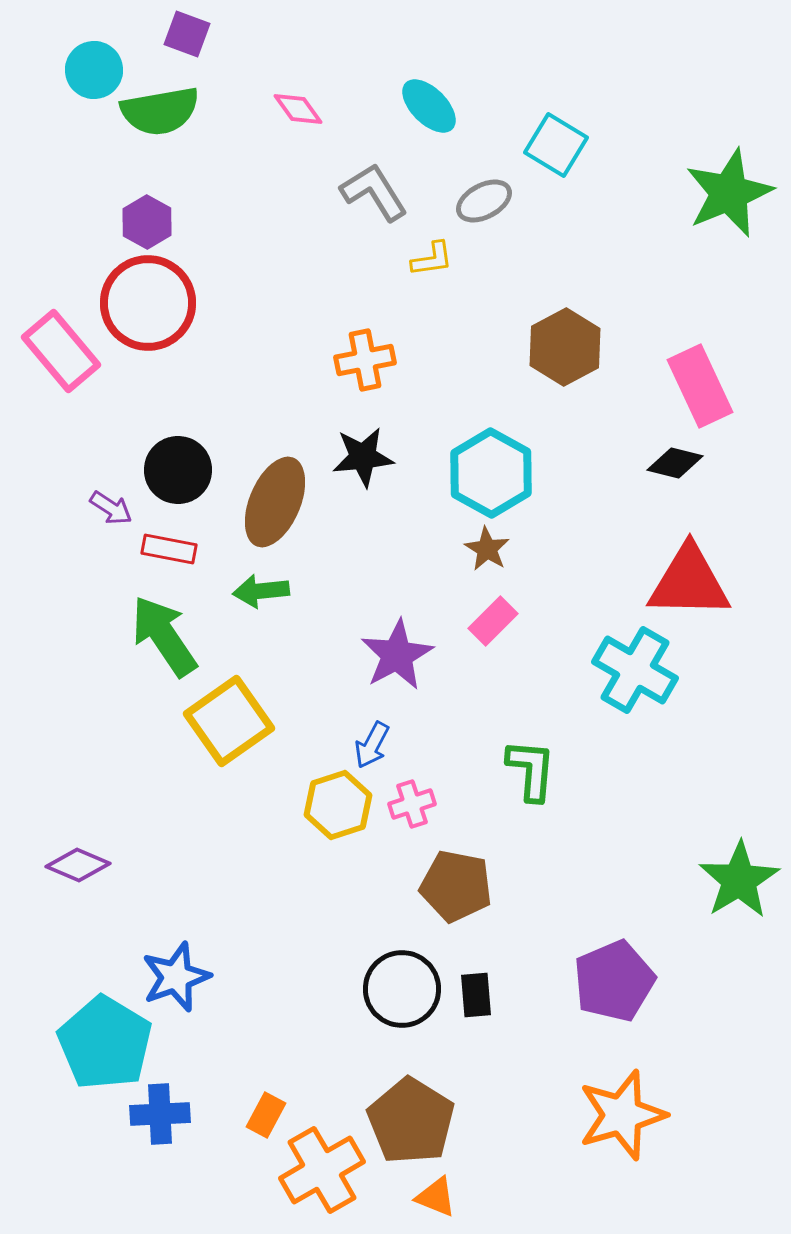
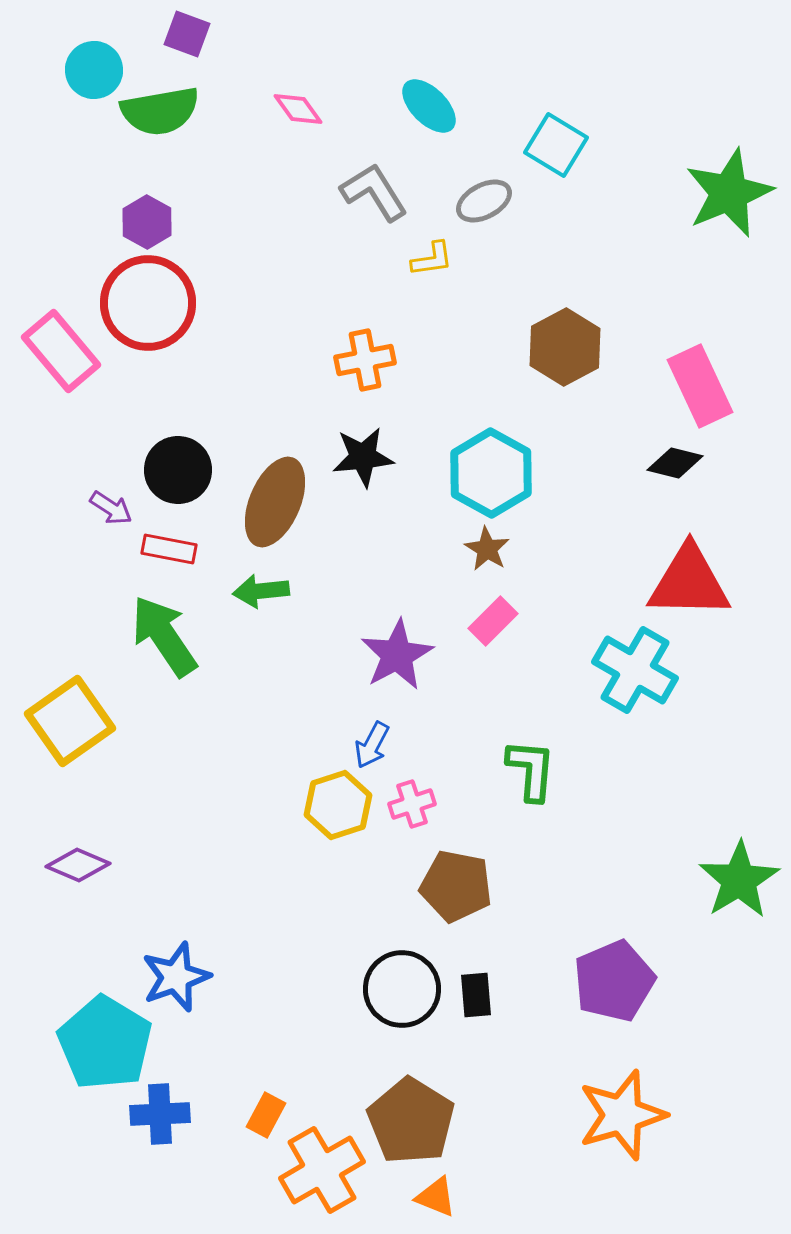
yellow square at (229, 721): moved 159 px left
